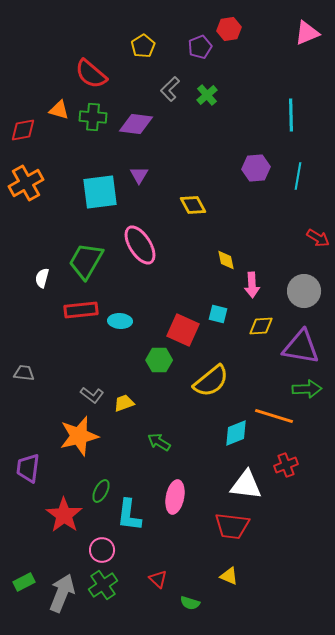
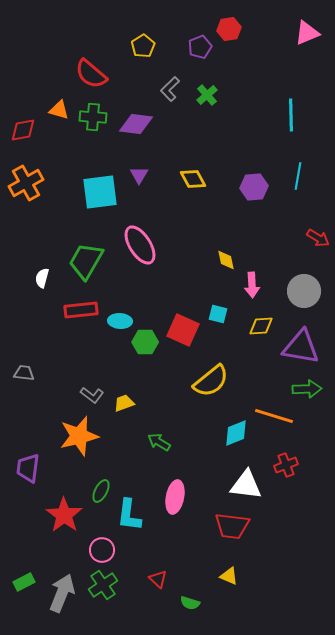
purple hexagon at (256, 168): moved 2 px left, 19 px down
yellow diamond at (193, 205): moved 26 px up
green hexagon at (159, 360): moved 14 px left, 18 px up
